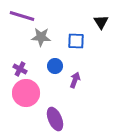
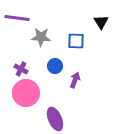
purple line: moved 5 px left, 2 px down; rotated 10 degrees counterclockwise
purple cross: moved 1 px right
